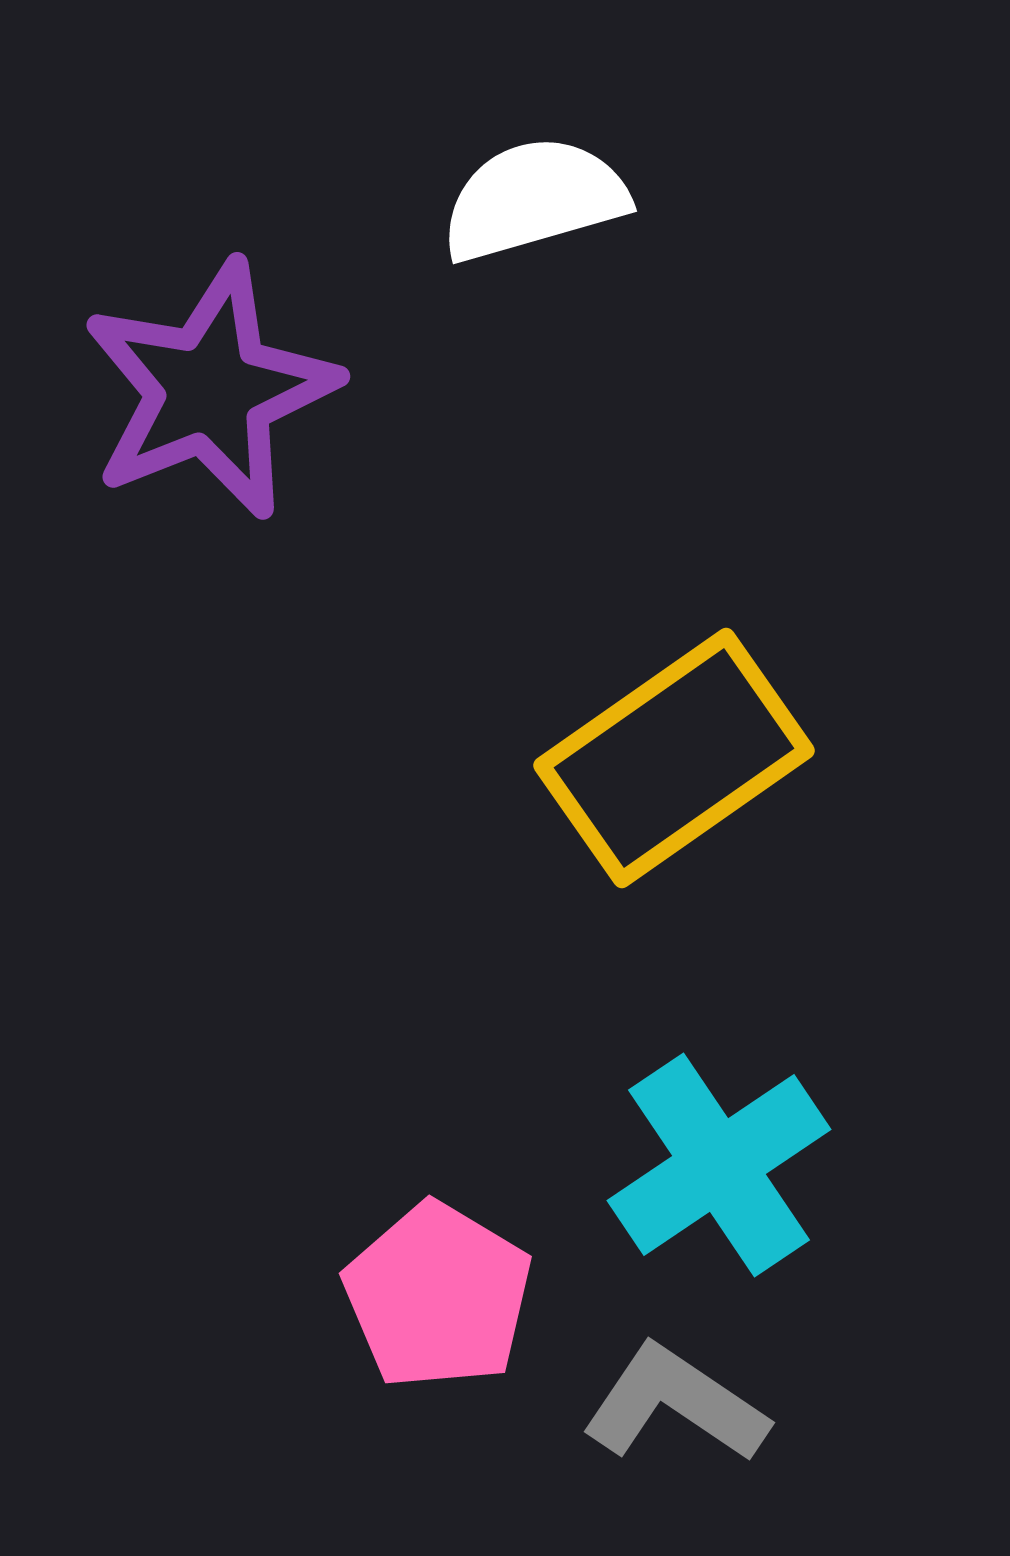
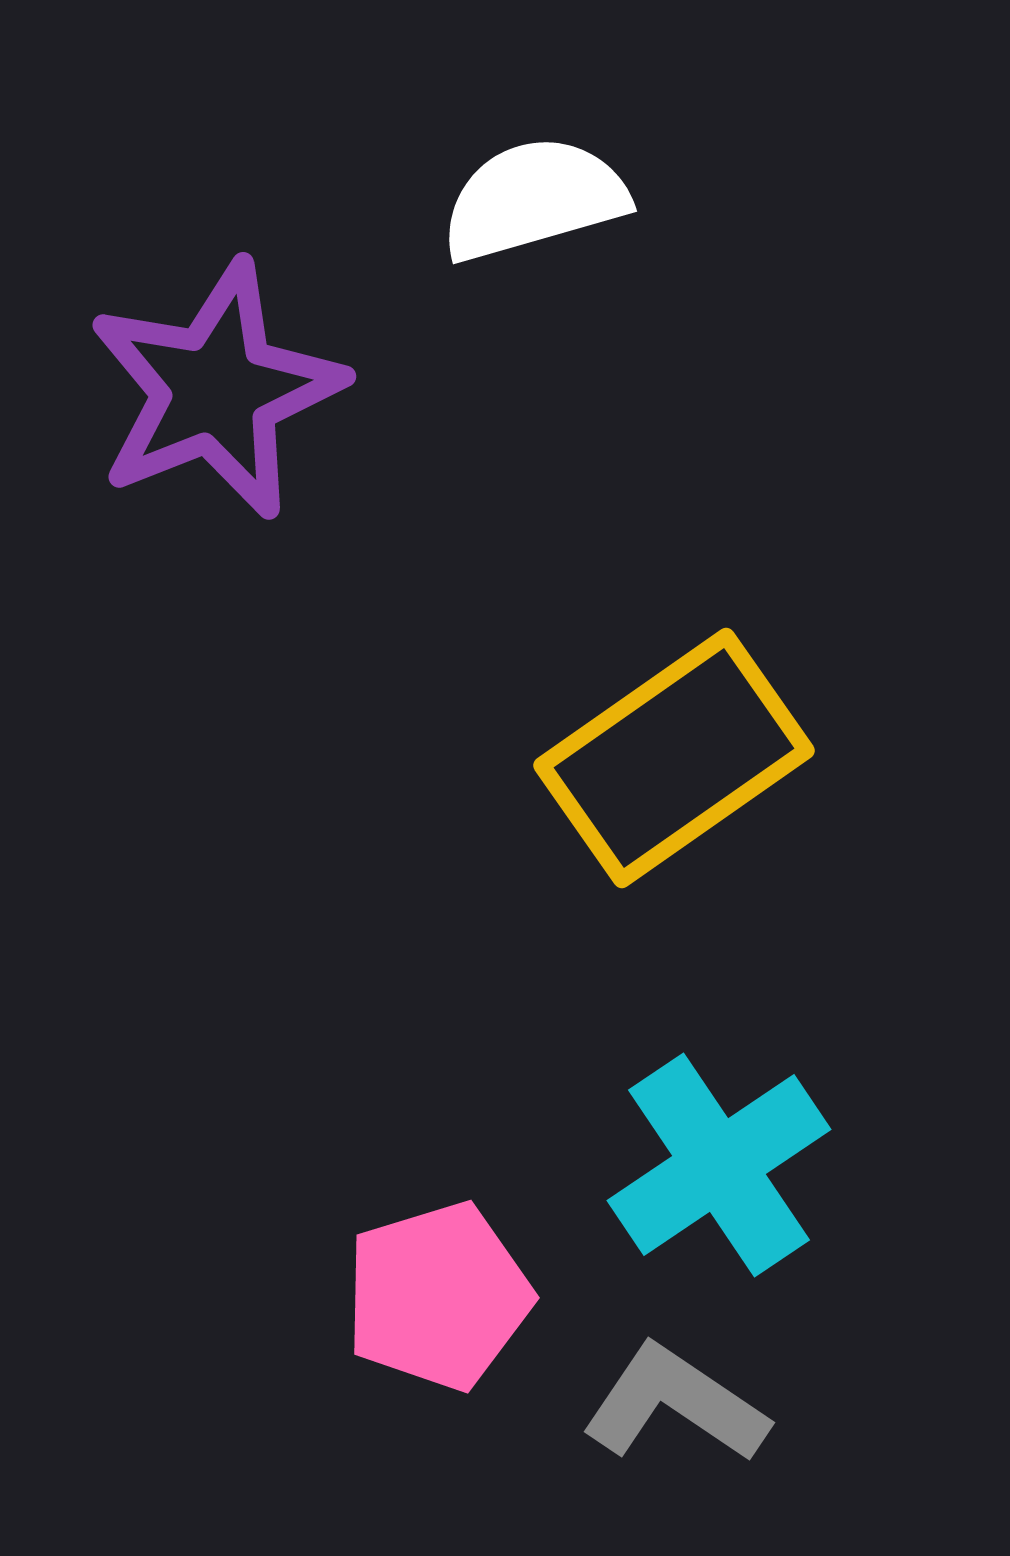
purple star: moved 6 px right
pink pentagon: rotated 24 degrees clockwise
